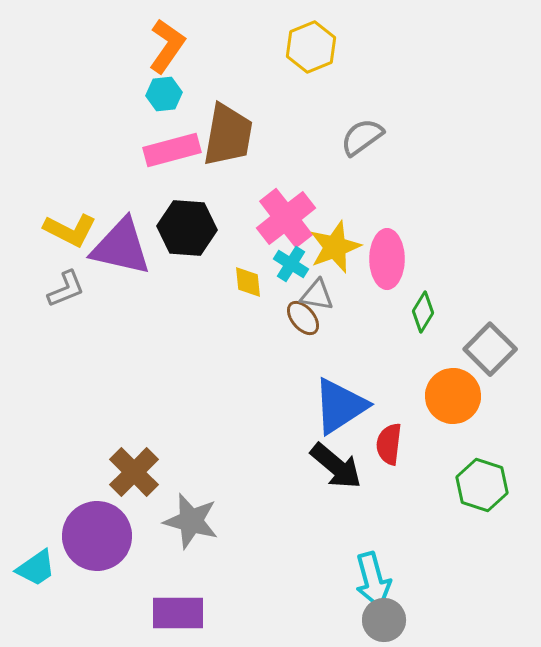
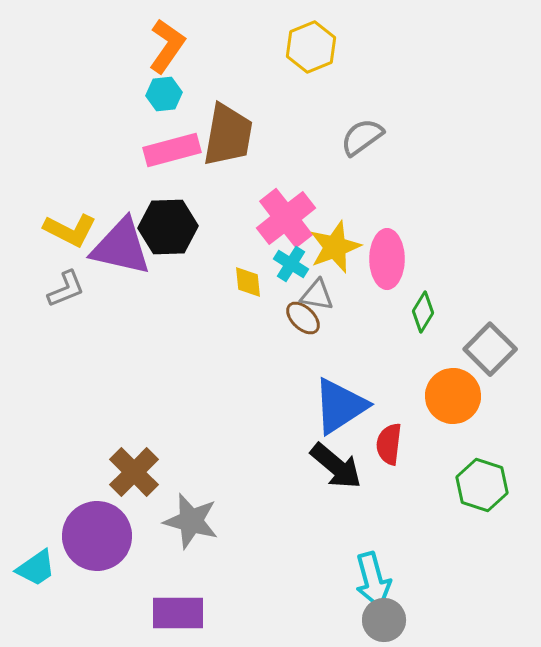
black hexagon: moved 19 px left, 1 px up; rotated 6 degrees counterclockwise
brown ellipse: rotated 6 degrees counterclockwise
